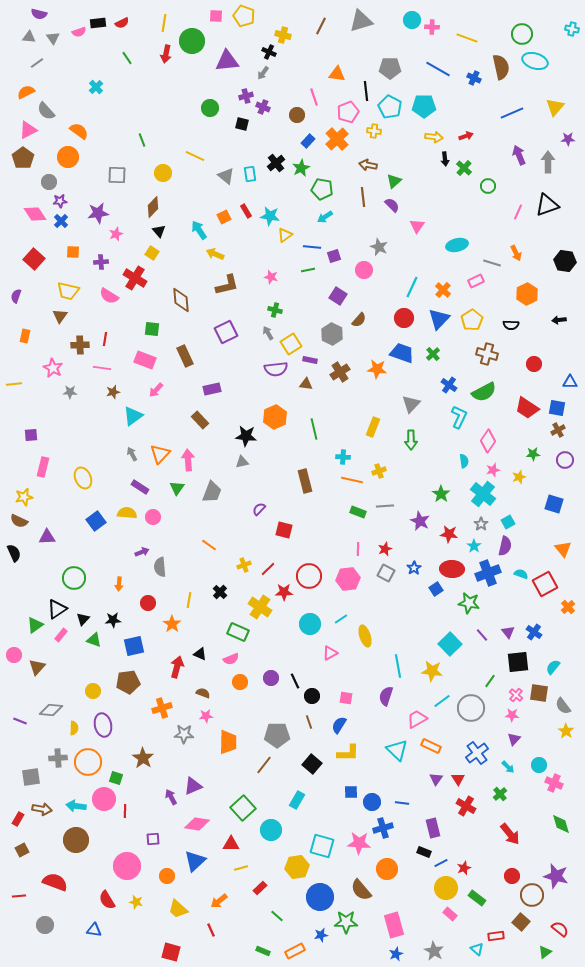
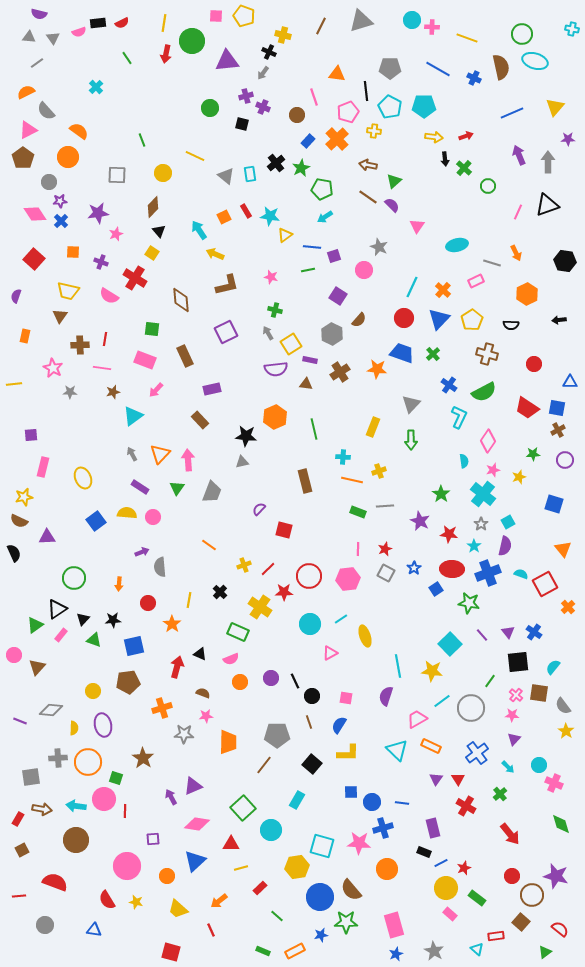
brown line at (363, 197): moved 5 px right; rotated 48 degrees counterclockwise
purple cross at (101, 262): rotated 24 degrees clockwise
brown semicircle at (361, 890): moved 10 px left
